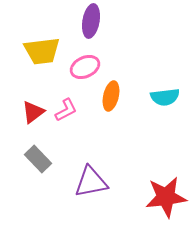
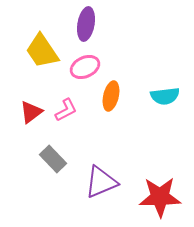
purple ellipse: moved 5 px left, 3 px down
yellow trapezoid: rotated 63 degrees clockwise
cyan semicircle: moved 1 px up
red triangle: moved 2 px left
gray rectangle: moved 15 px right
purple triangle: moved 10 px right; rotated 12 degrees counterclockwise
red star: moved 6 px left; rotated 6 degrees clockwise
